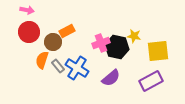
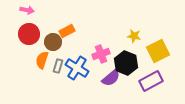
red circle: moved 2 px down
pink cross: moved 11 px down
black hexagon: moved 9 px right, 16 px down; rotated 10 degrees clockwise
yellow square: rotated 20 degrees counterclockwise
gray rectangle: rotated 56 degrees clockwise
